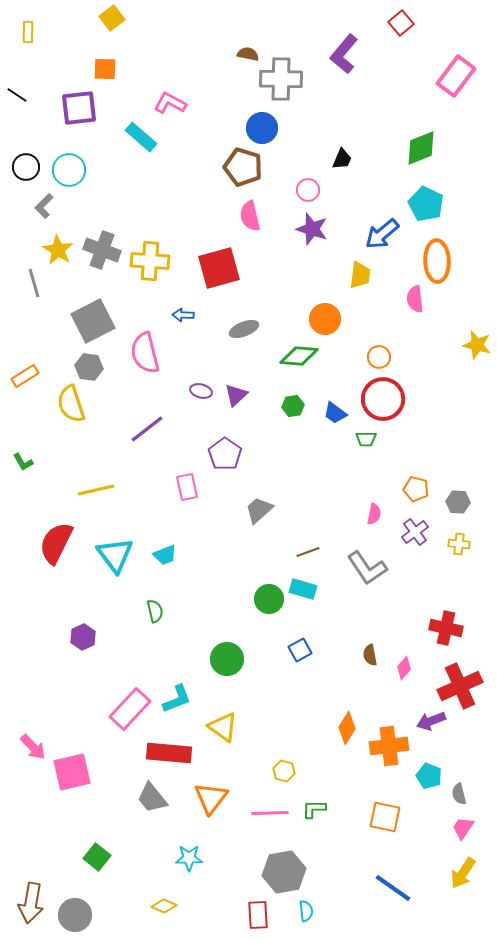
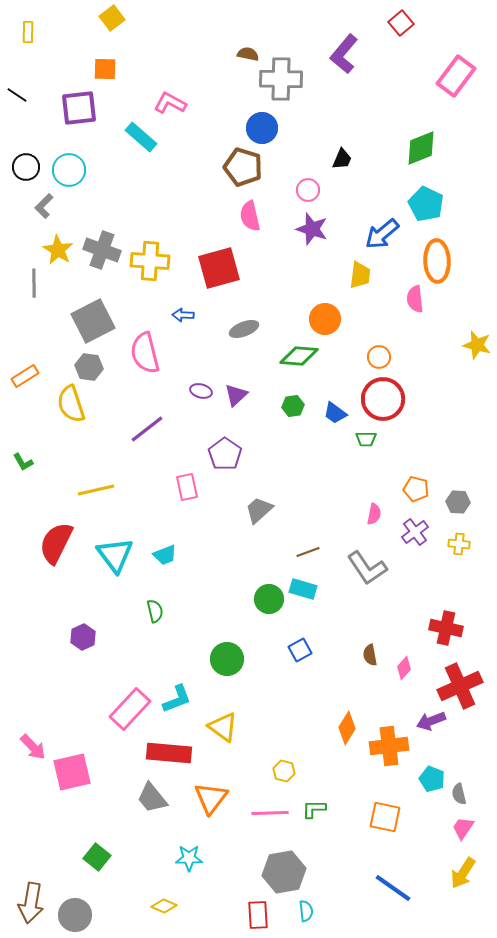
gray line at (34, 283): rotated 16 degrees clockwise
cyan pentagon at (429, 776): moved 3 px right, 3 px down
